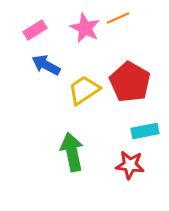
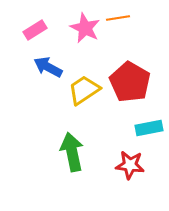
orange line: rotated 15 degrees clockwise
blue arrow: moved 2 px right, 2 px down
cyan rectangle: moved 4 px right, 3 px up
